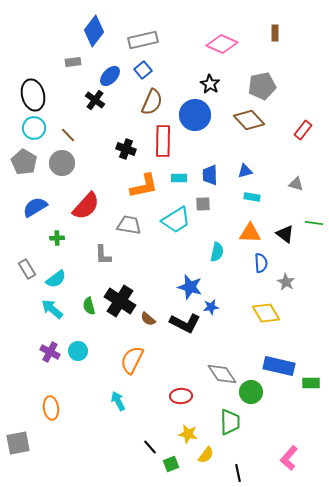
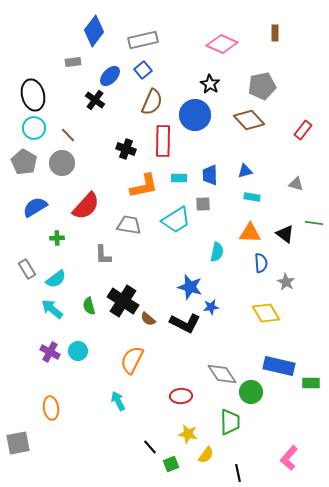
black cross at (120, 301): moved 3 px right
